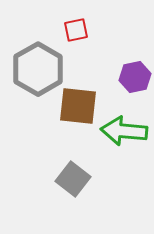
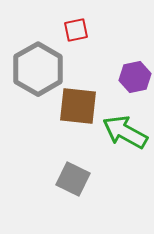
green arrow: moved 1 px right, 1 px down; rotated 24 degrees clockwise
gray square: rotated 12 degrees counterclockwise
